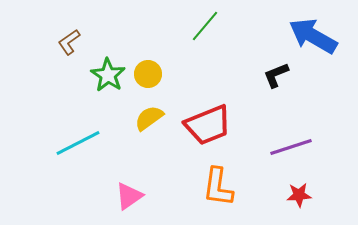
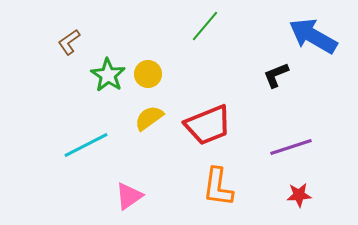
cyan line: moved 8 px right, 2 px down
